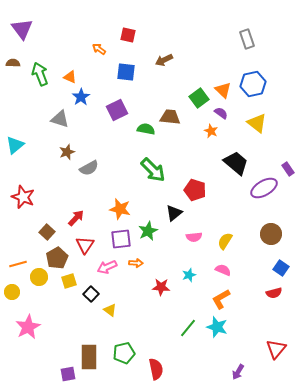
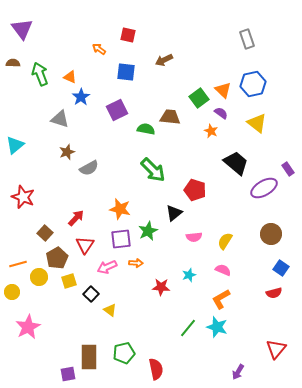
brown square at (47, 232): moved 2 px left, 1 px down
